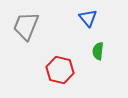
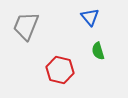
blue triangle: moved 2 px right, 1 px up
green semicircle: rotated 24 degrees counterclockwise
